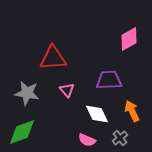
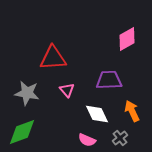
pink diamond: moved 2 px left
